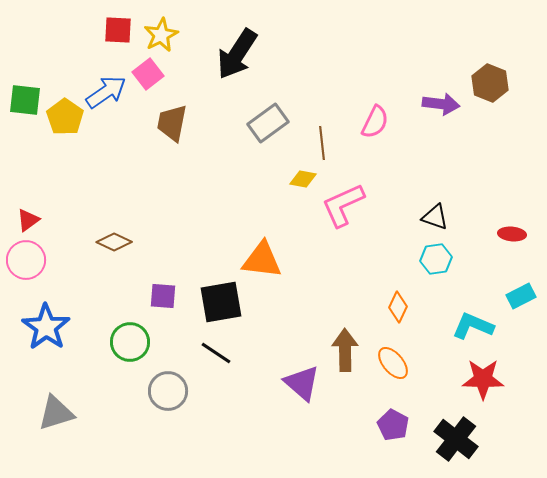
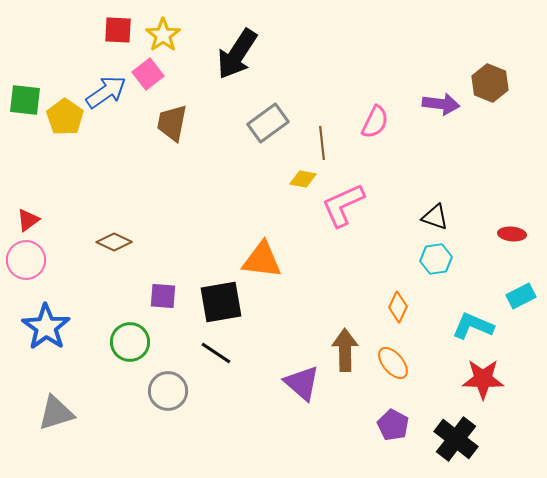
yellow star: moved 2 px right; rotated 8 degrees counterclockwise
